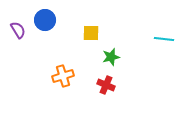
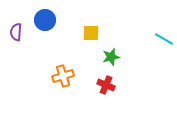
purple semicircle: moved 2 px left, 2 px down; rotated 144 degrees counterclockwise
cyan line: rotated 24 degrees clockwise
